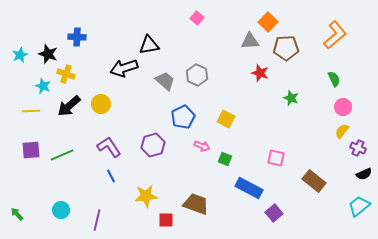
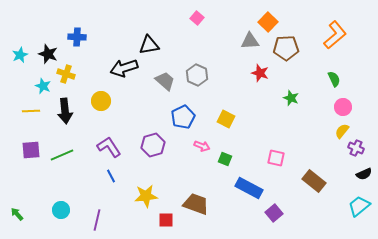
yellow circle at (101, 104): moved 3 px up
black arrow at (69, 106): moved 4 px left, 5 px down; rotated 55 degrees counterclockwise
purple cross at (358, 148): moved 2 px left
